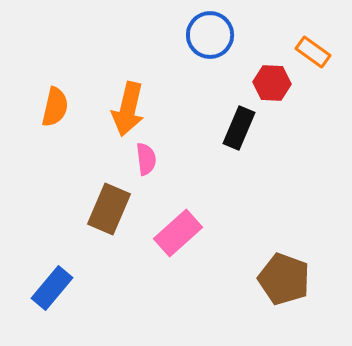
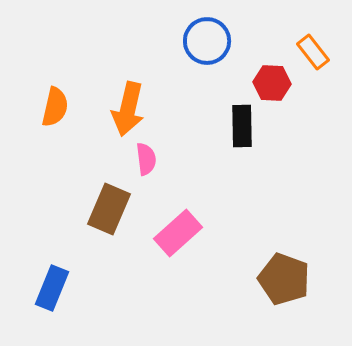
blue circle: moved 3 px left, 6 px down
orange rectangle: rotated 16 degrees clockwise
black rectangle: moved 3 px right, 2 px up; rotated 24 degrees counterclockwise
blue rectangle: rotated 18 degrees counterclockwise
